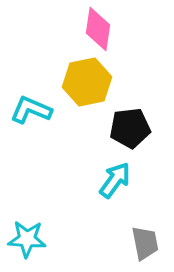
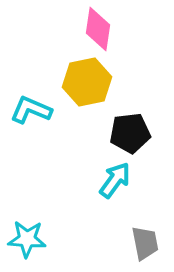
black pentagon: moved 5 px down
